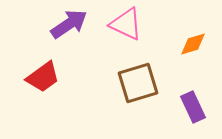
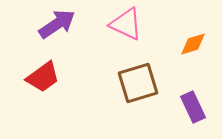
purple arrow: moved 12 px left
